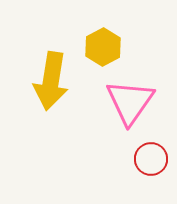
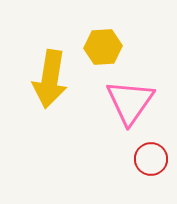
yellow hexagon: rotated 24 degrees clockwise
yellow arrow: moved 1 px left, 2 px up
